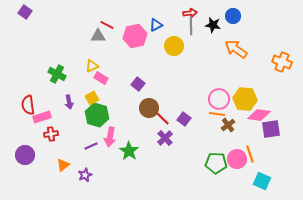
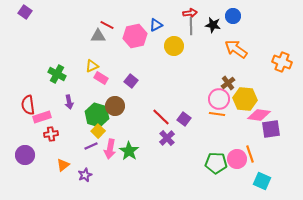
purple square at (138, 84): moved 7 px left, 3 px up
yellow square at (92, 98): moved 6 px right, 33 px down; rotated 16 degrees counterclockwise
brown circle at (149, 108): moved 34 px left, 2 px up
brown cross at (228, 125): moved 42 px up
pink arrow at (110, 137): moved 12 px down
purple cross at (165, 138): moved 2 px right
